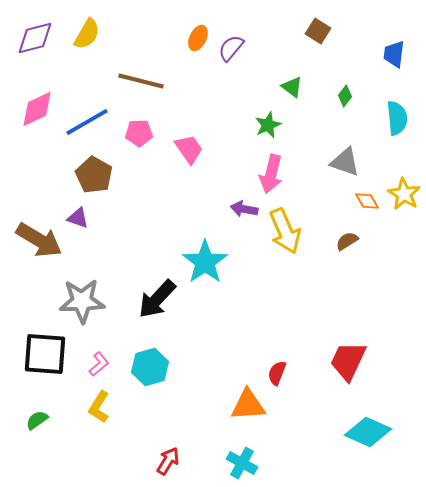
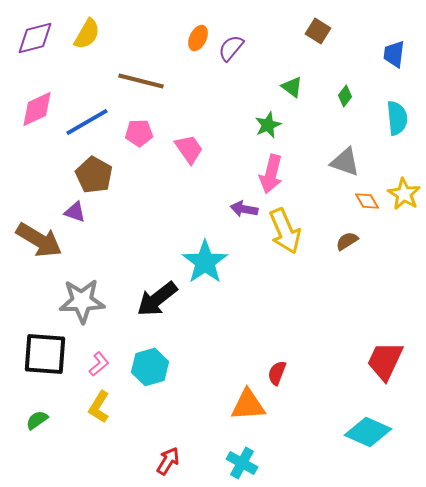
purple triangle: moved 3 px left, 6 px up
black arrow: rotated 9 degrees clockwise
red trapezoid: moved 37 px right
